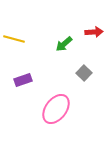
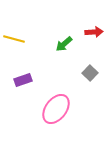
gray square: moved 6 px right
